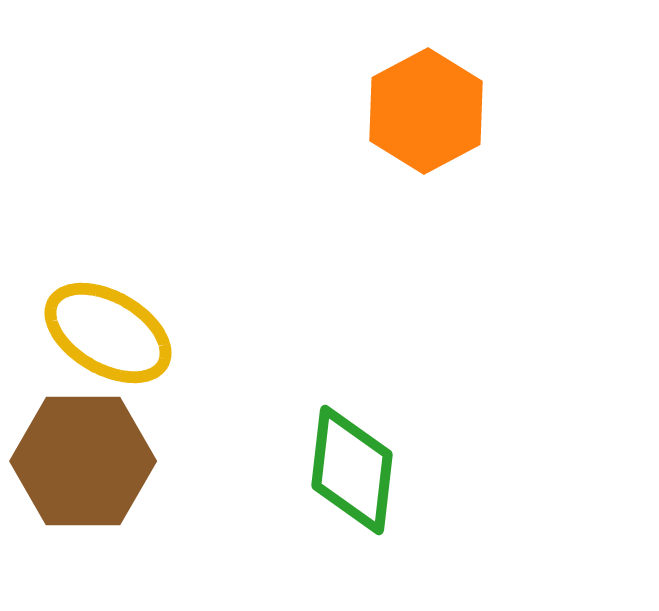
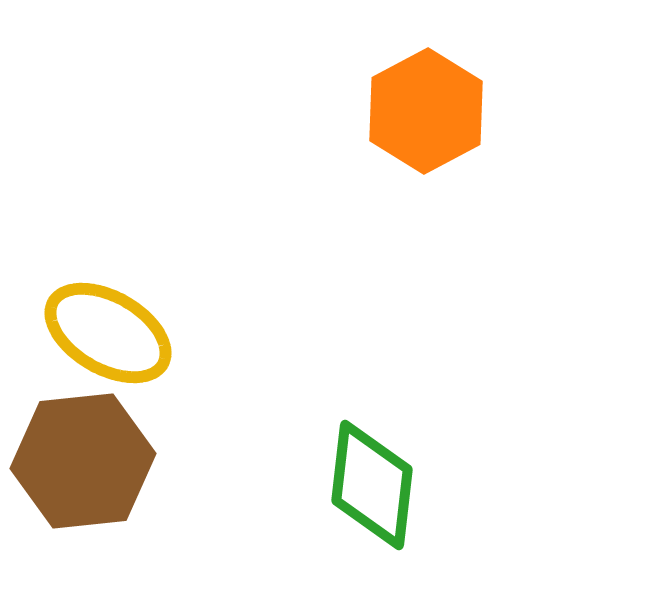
brown hexagon: rotated 6 degrees counterclockwise
green diamond: moved 20 px right, 15 px down
